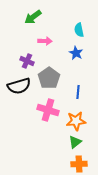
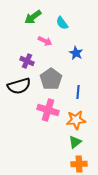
cyan semicircle: moved 17 px left, 7 px up; rotated 24 degrees counterclockwise
pink arrow: rotated 24 degrees clockwise
gray pentagon: moved 2 px right, 1 px down
orange star: moved 1 px up
